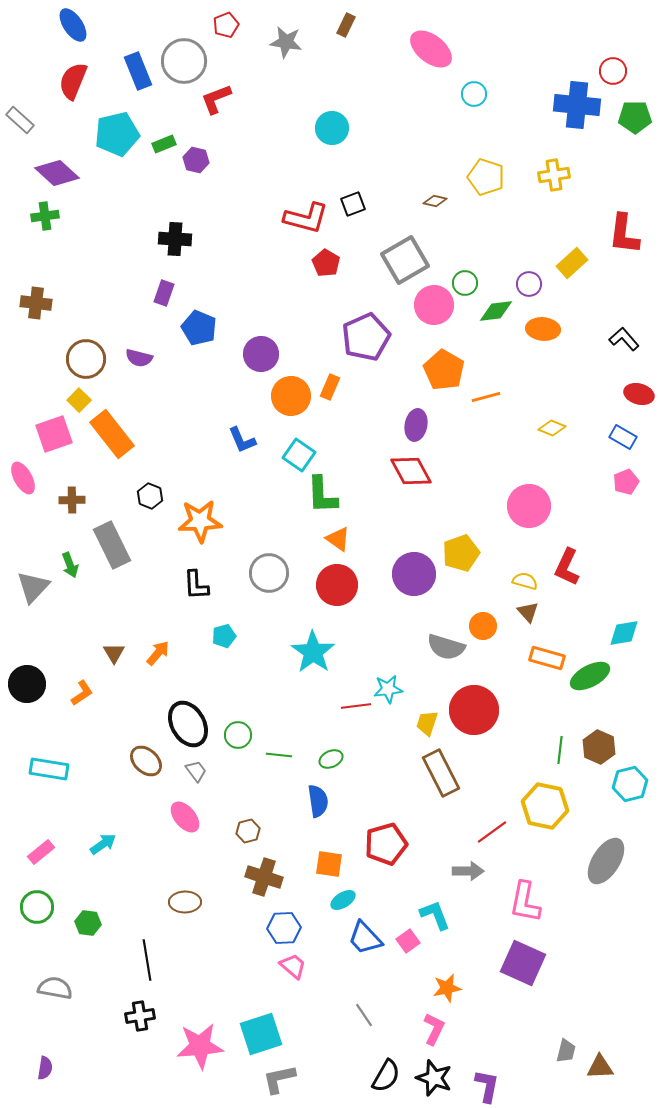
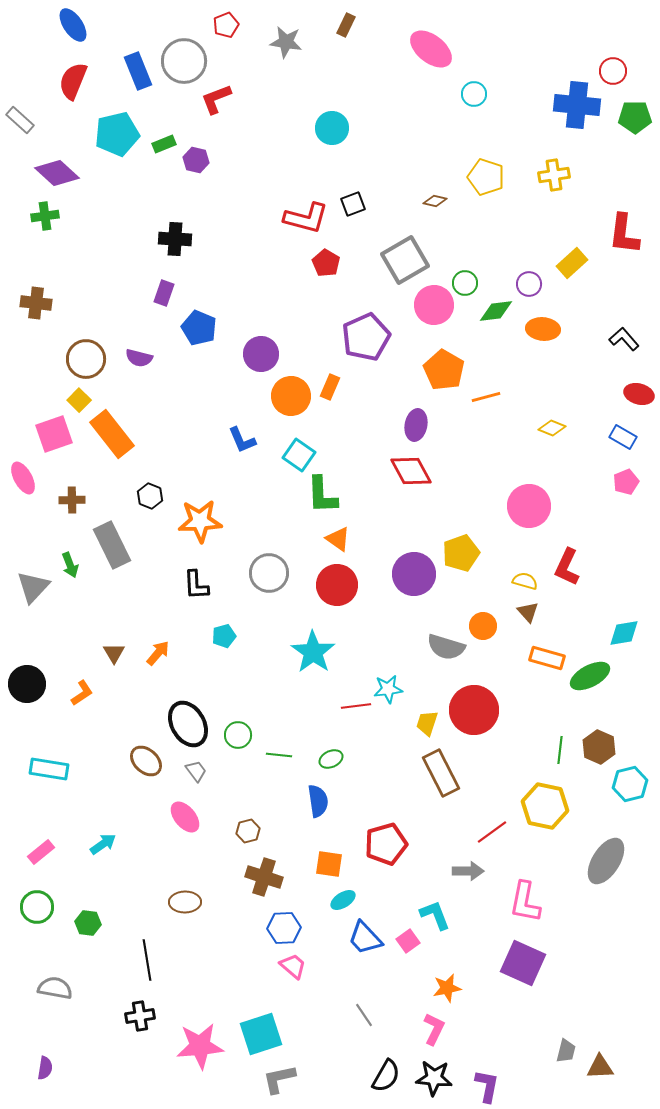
black star at (434, 1078): rotated 15 degrees counterclockwise
